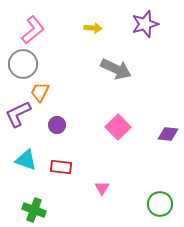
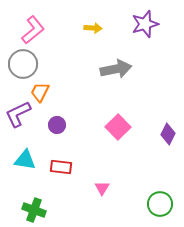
gray arrow: rotated 36 degrees counterclockwise
purple diamond: rotated 70 degrees counterclockwise
cyan triangle: moved 1 px left; rotated 10 degrees counterclockwise
